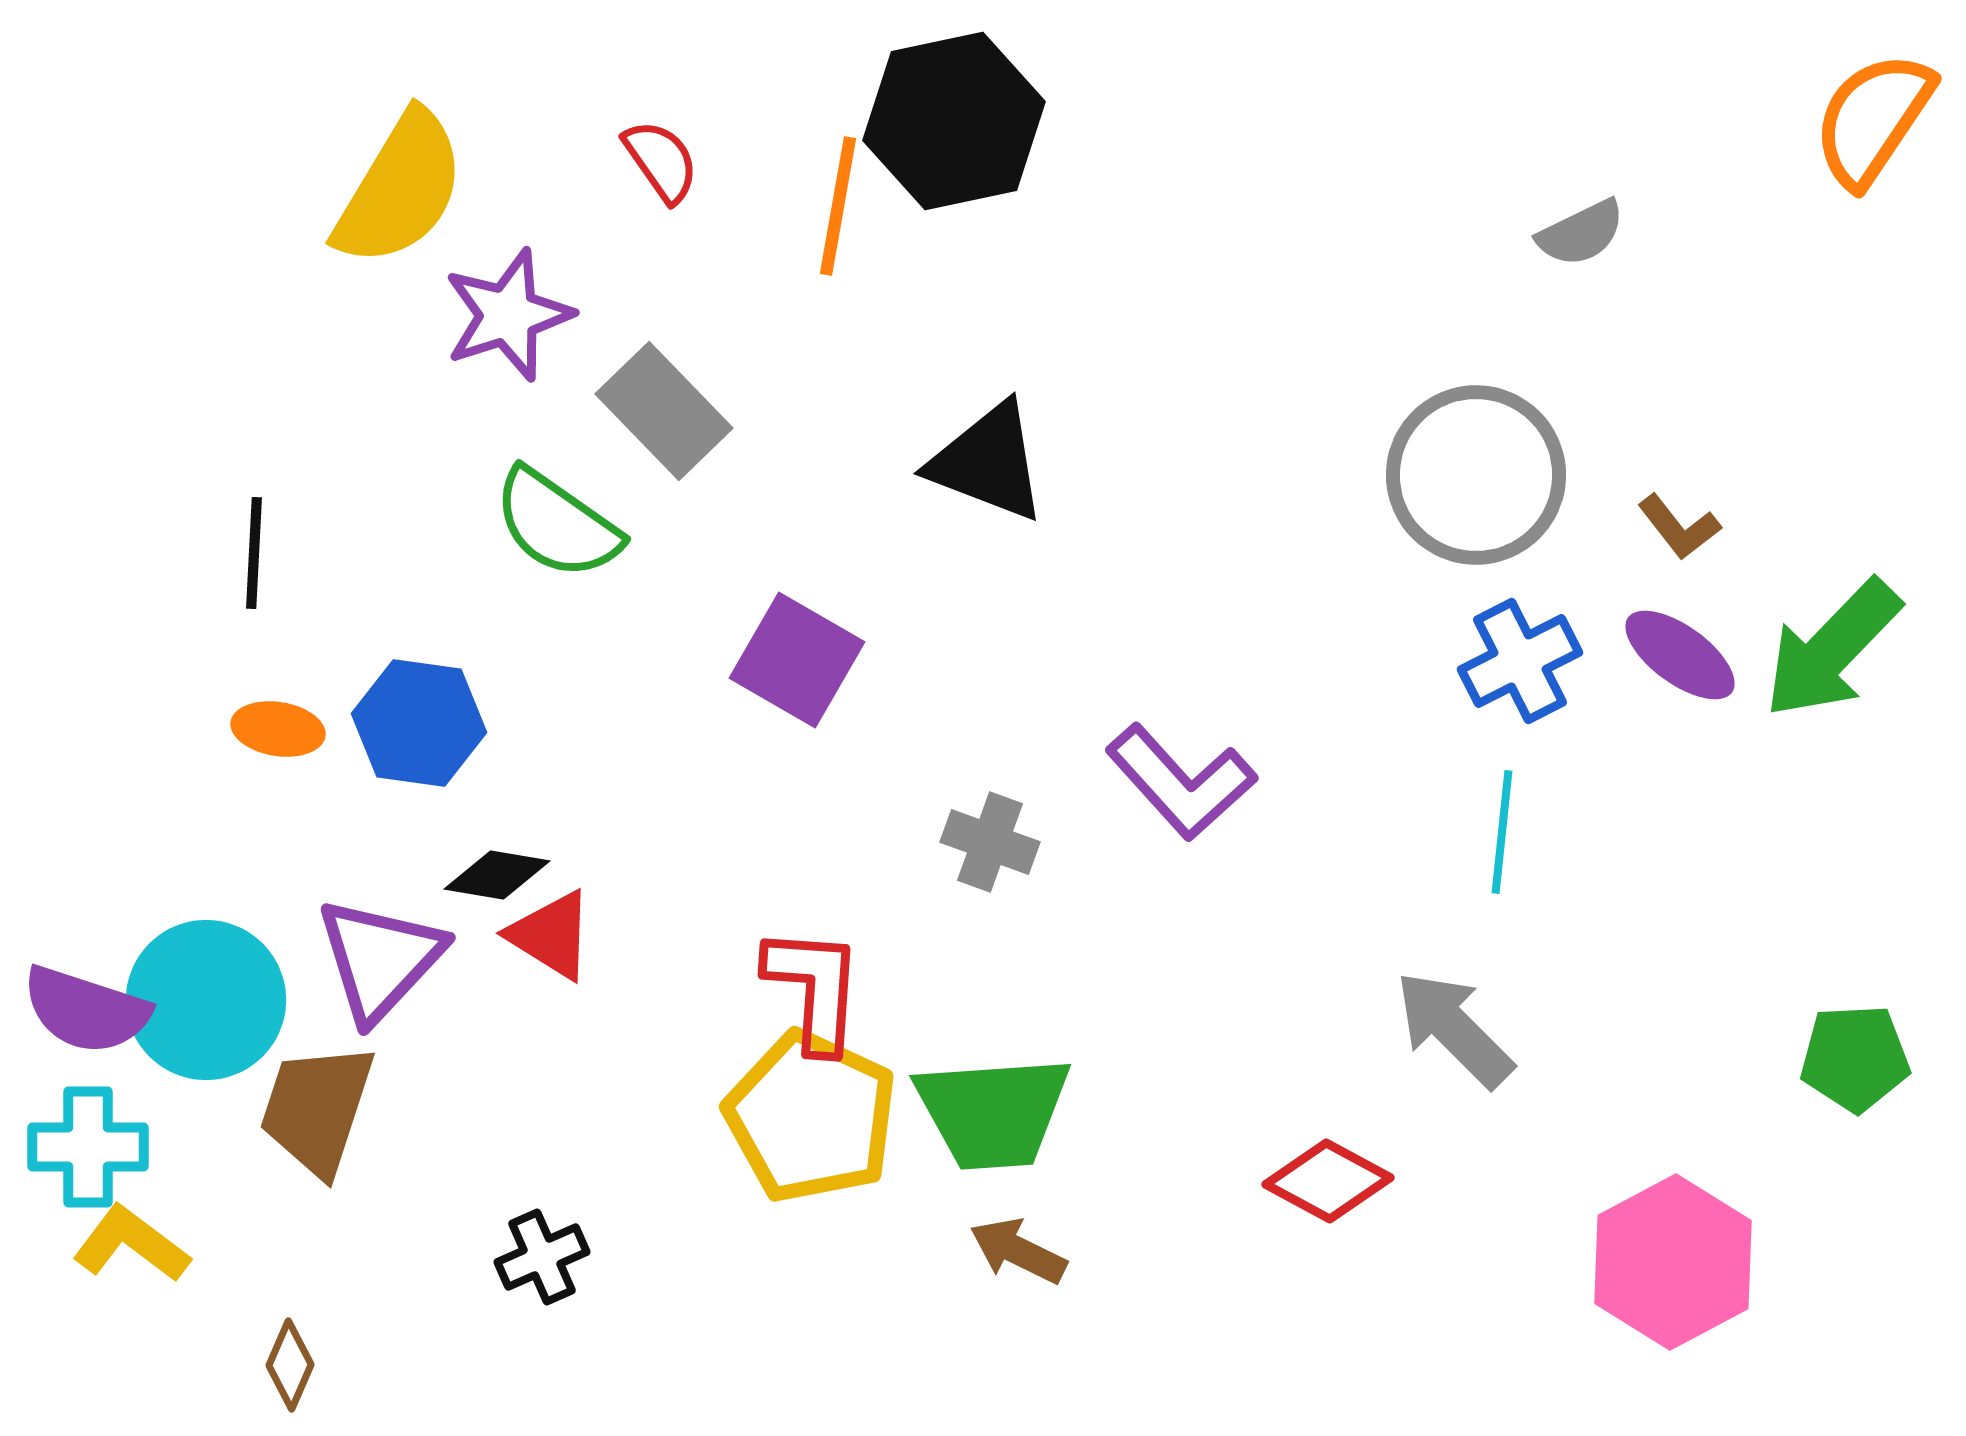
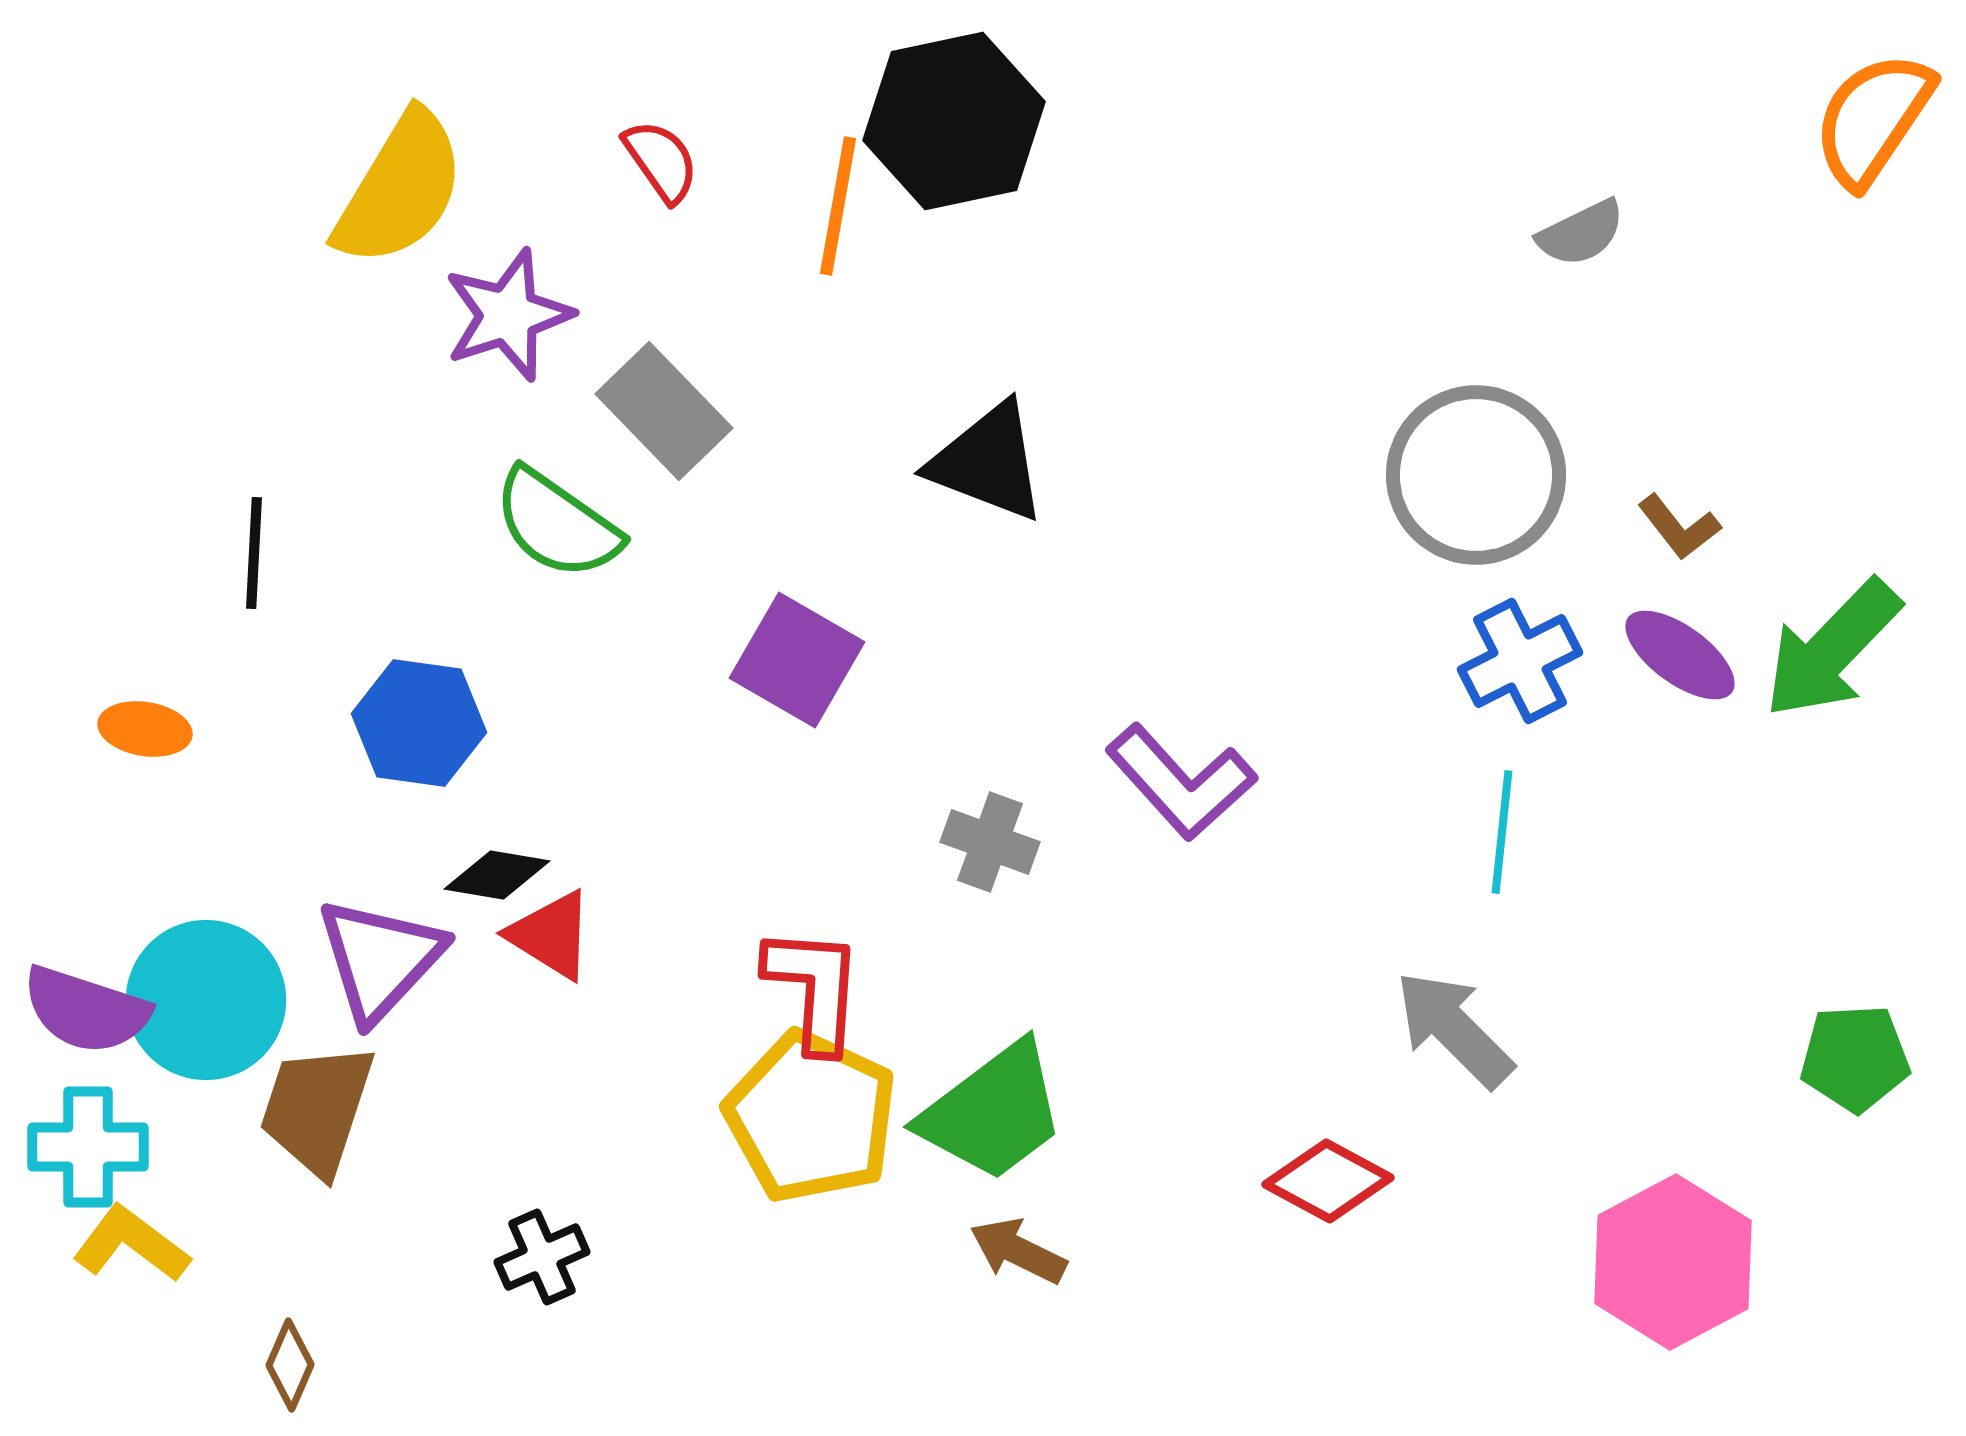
orange ellipse: moved 133 px left
green trapezoid: rotated 33 degrees counterclockwise
